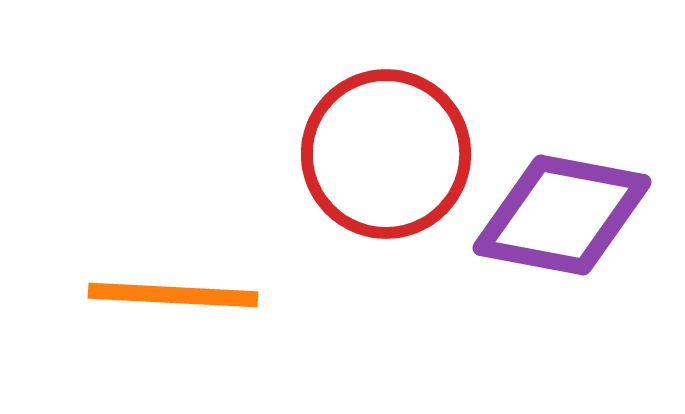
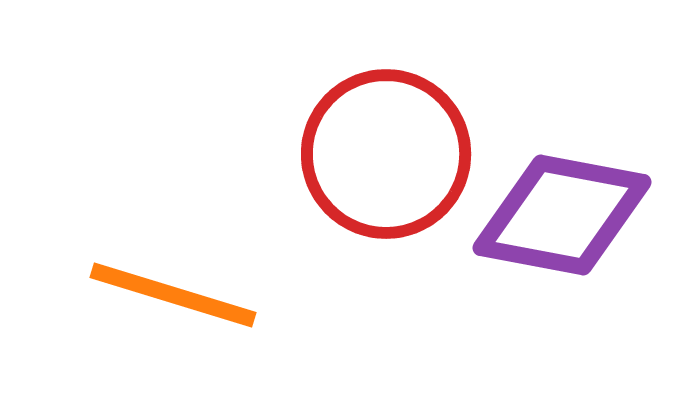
orange line: rotated 14 degrees clockwise
